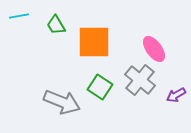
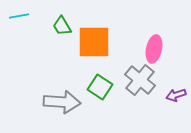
green trapezoid: moved 6 px right, 1 px down
pink ellipse: rotated 48 degrees clockwise
purple arrow: rotated 12 degrees clockwise
gray arrow: rotated 18 degrees counterclockwise
